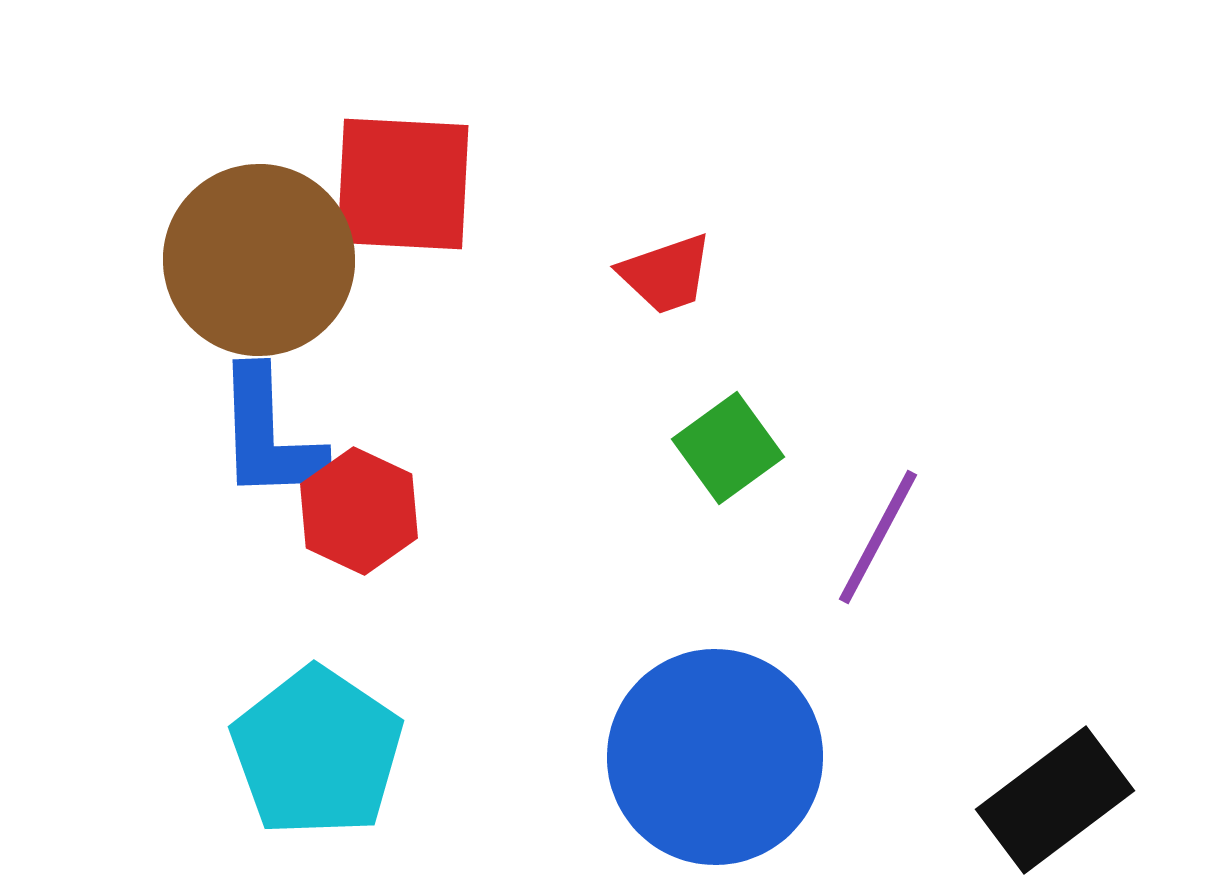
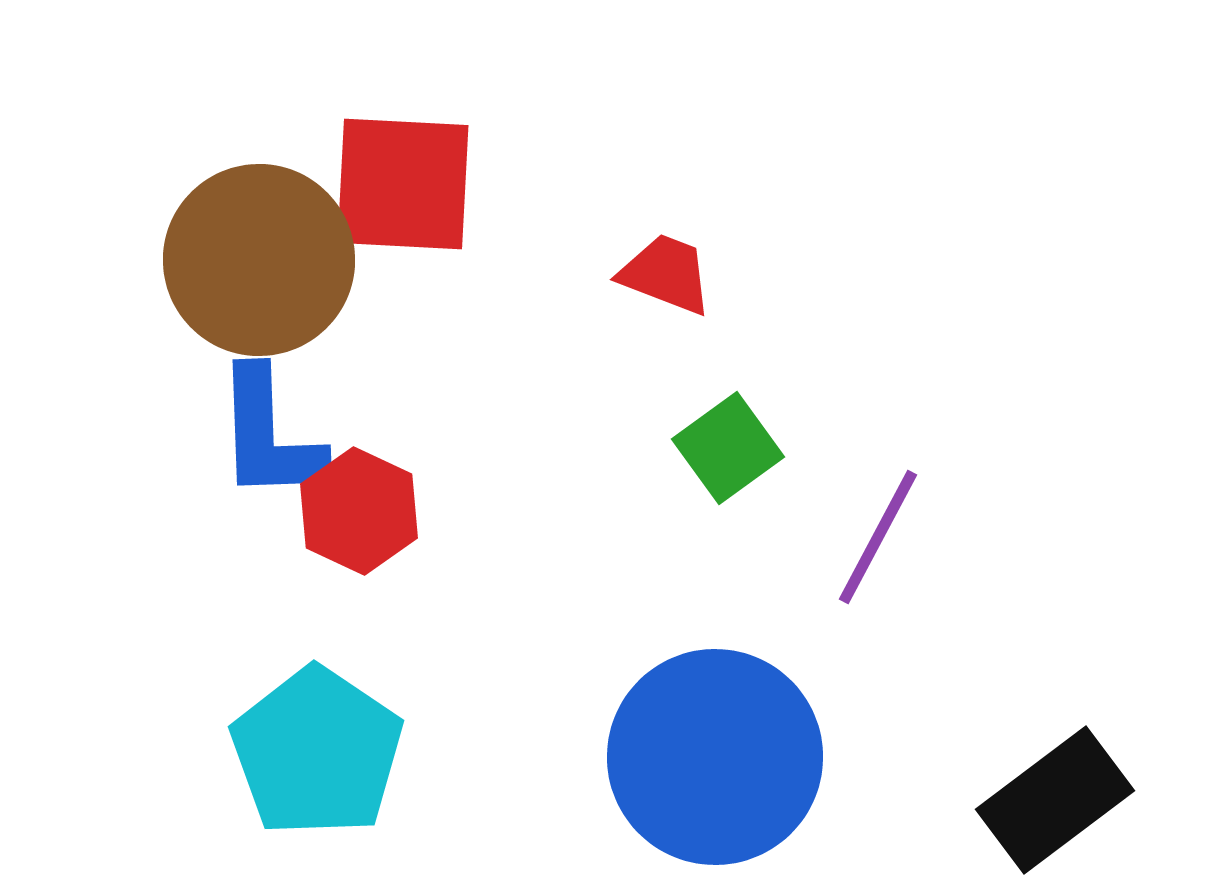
red trapezoid: rotated 140 degrees counterclockwise
